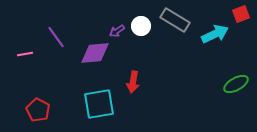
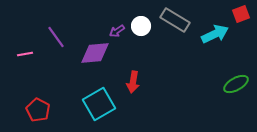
cyan square: rotated 20 degrees counterclockwise
